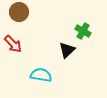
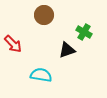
brown circle: moved 25 px right, 3 px down
green cross: moved 1 px right, 1 px down
black triangle: rotated 24 degrees clockwise
